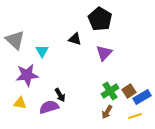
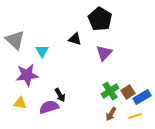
brown square: moved 1 px left, 1 px down
brown arrow: moved 4 px right, 2 px down
